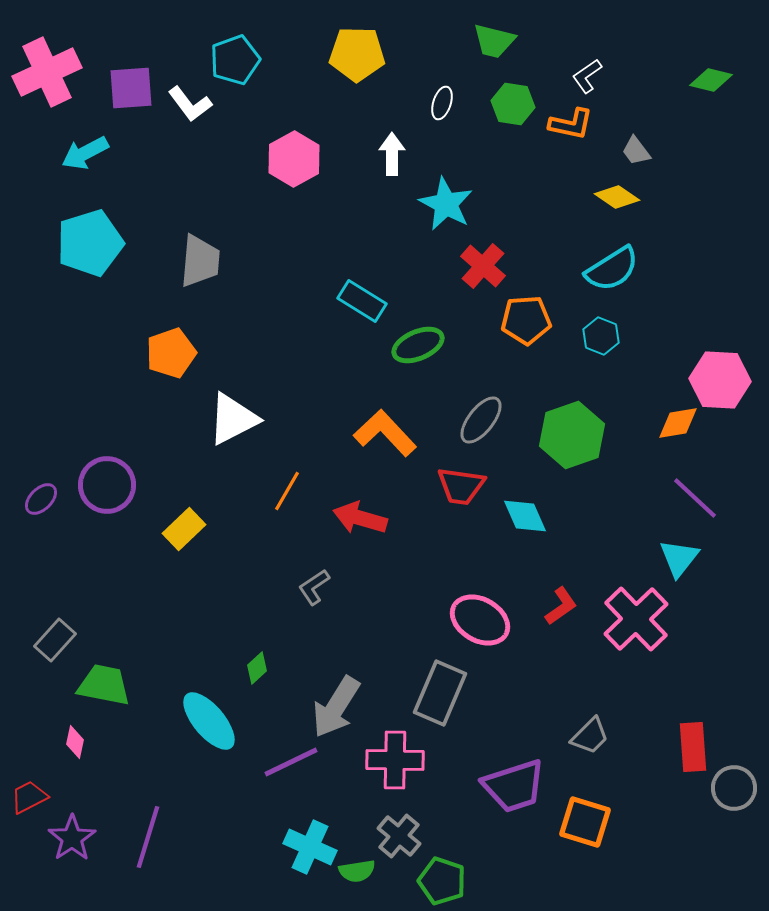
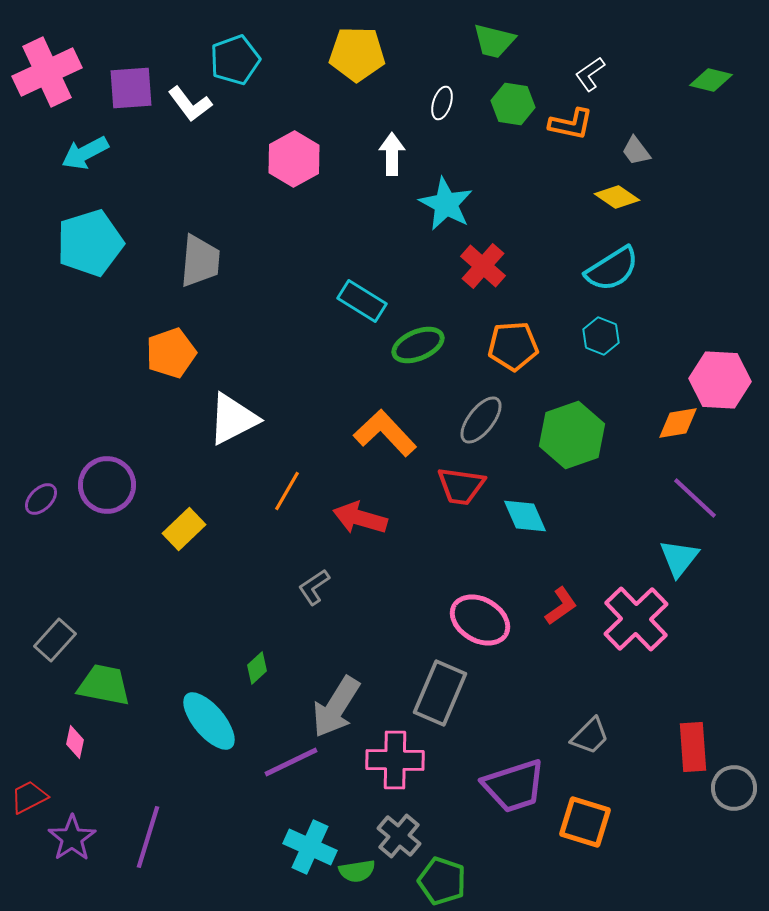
white L-shape at (587, 76): moved 3 px right, 2 px up
orange pentagon at (526, 320): moved 13 px left, 26 px down
